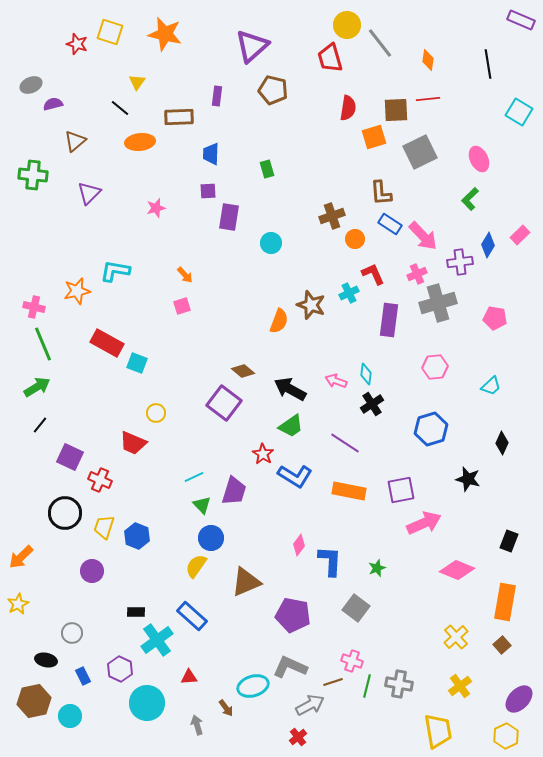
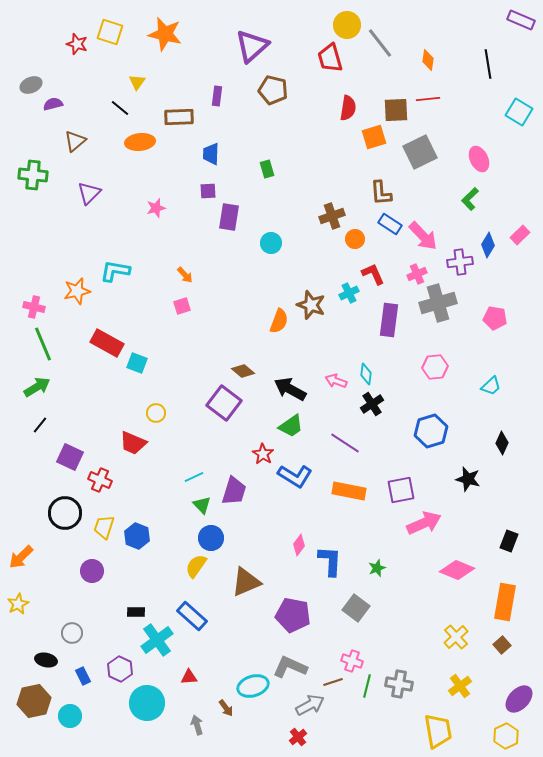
blue hexagon at (431, 429): moved 2 px down
